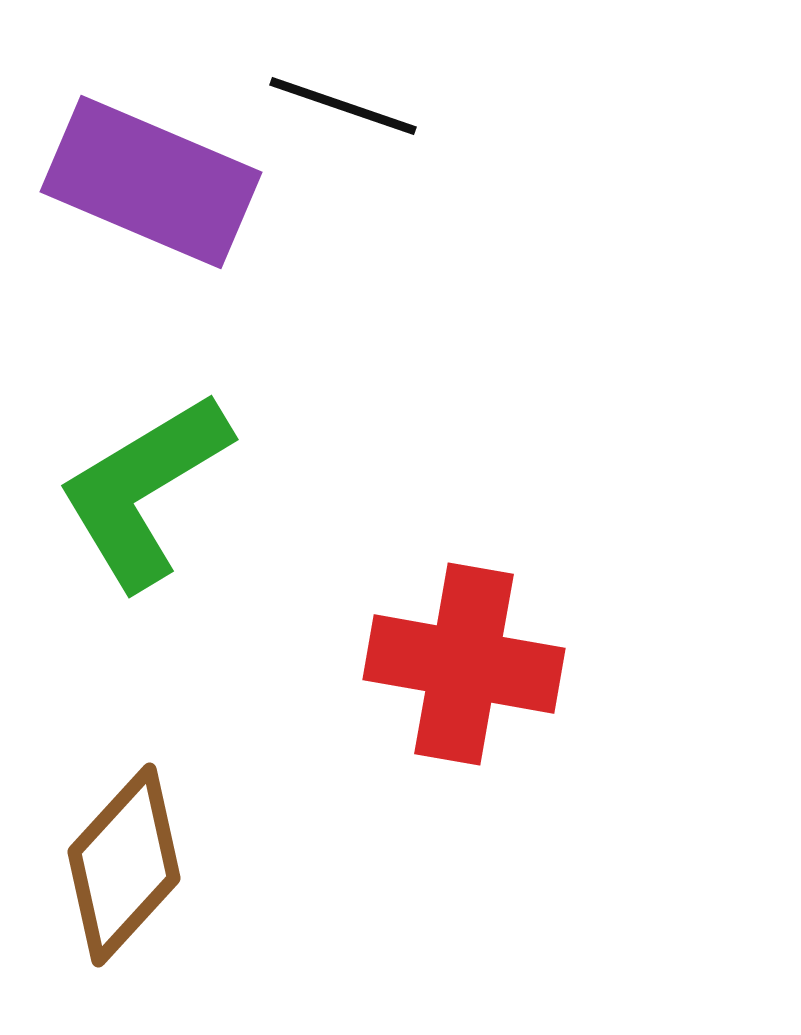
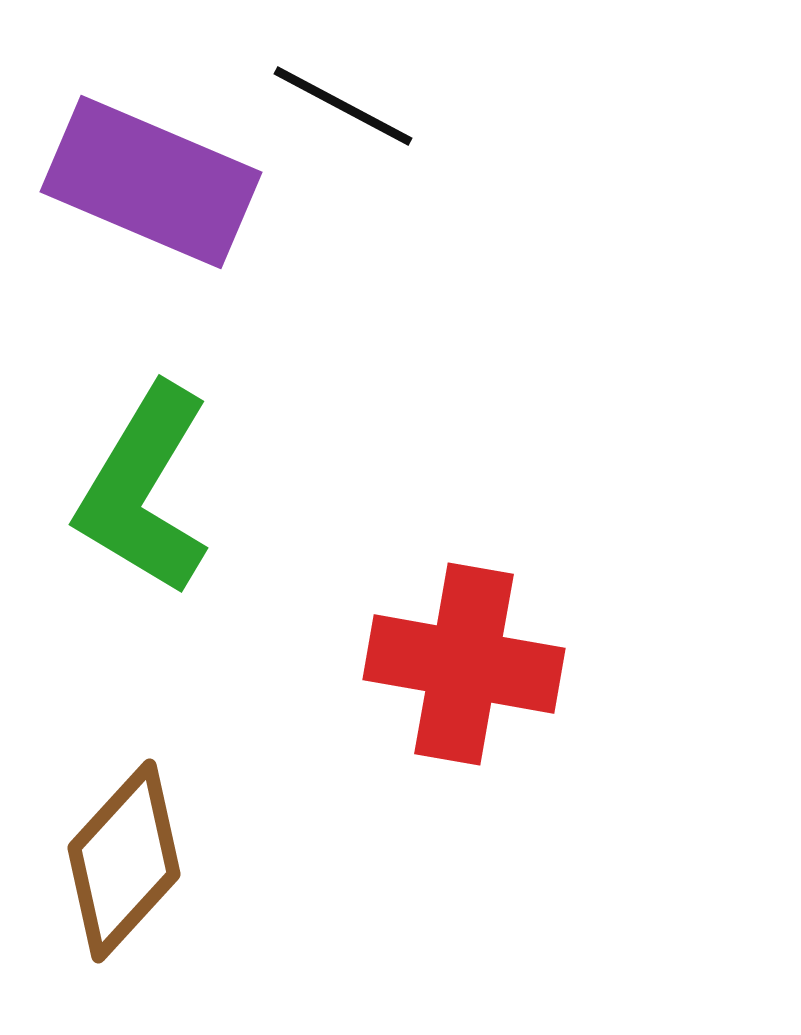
black line: rotated 9 degrees clockwise
green L-shape: rotated 28 degrees counterclockwise
brown diamond: moved 4 px up
